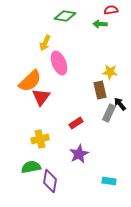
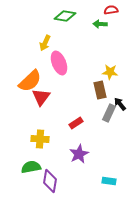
yellow cross: rotated 18 degrees clockwise
